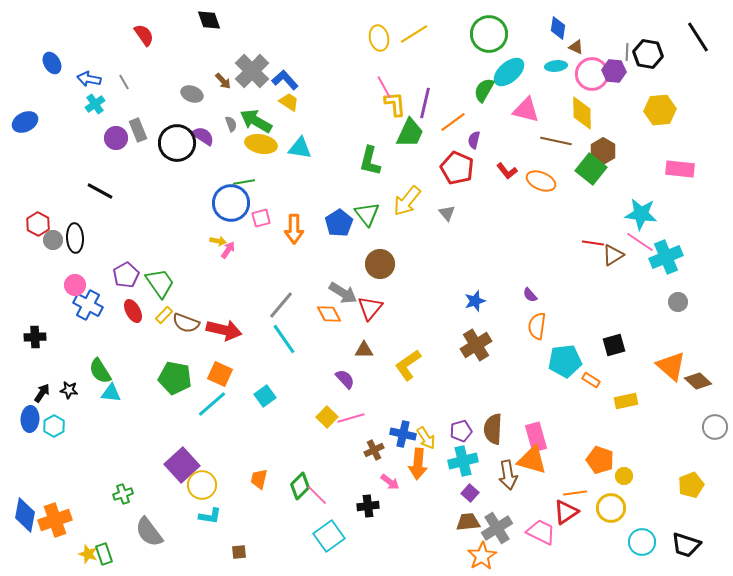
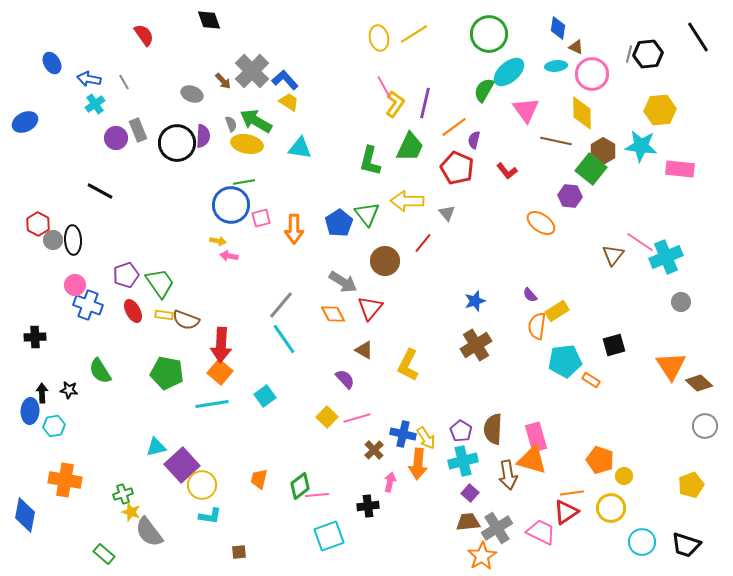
gray line at (627, 52): moved 2 px right, 2 px down; rotated 12 degrees clockwise
black hexagon at (648, 54): rotated 16 degrees counterclockwise
purple hexagon at (614, 71): moved 44 px left, 125 px down
yellow L-shape at (395, 104): rotated 40 degrees clockwise
pink triangle at (526, 110): rotated 40 degrees clockwise
orange line at (453, 122): moved 1 px right, 5 px down
green trapezoid at (410, 133): moved 14 px down
purple semicircle at (203, 136): rotated 60 degrees clockwise
yellow ellipse at (261, 144): moved 14 px left
orange ellipse at (541, 181): moved 42 px down; rotated 12 degrees clockwise
yellow arrow at (407, 201): rotated 52 degrees clockwise
blue circle at (231, 203): moved 2 px down
cyan star at (641, 214): moved 68 px up
black ellipse at (75, 238): moved 2 px left, 2 px down
red line at (593, 243): moved 170 px left; rotated 60 degrees counterclockwise
pink arrow at (228, 250): moved 1 px right, 6 px down; rotated 114 degrees counterclockwise
brown triangle at (613, 255): rotated 20 degrees counterclockwise
brown circle at (380, 264): moved 5 px right, 3 px up
purple pentagon at (126, 275): rotated 10 degrees clockwise
gray arrow at (343, 293): moved 11 px up
gray circle at (678, 302): moved 3 px right
blue cross at (88, 305): rotated 8 degrees counterclockwise
orange diamond at (329, 314): moved 4 px right
yellow rectangle at (164, 315): rotated 54 degrees clockwise
brown semicircle at (186, 323): moved 3 px up
red arrow at (224, 330): moved 3 px left, 15 px down; rotated 80 degrees clockwise
brown triangle at (364, 350): rotated 30 degrees clockwise
yellow L-shape at (408, 365): rotated 28 degrees counterclockwise
orange triangle at (671, 366): rotated 16 degrees clockwise
orange square at (220, 374): moved 2 px up; rotated 15 degrees clockwise
green pentagon at (175, 378): moved 8 px left, 5 px up
brown diamond at (698, 381): moved 1 px right, 2 px down
black arrow at (42, 393): rotated 36 degrees counterclockwise
cyan triangle at (111, 393): moved 45 px right, 54 px down; rotated 20 degrees counterclockwise
yellow rectangle at (626, 401): moved 69 px left, 90 px up; rotated 20 degrees counterclockwise
cyan line at (212, 404): rotated 32 degrees clockwise
pink line at (351, 418): moved 6 px right
blue ellipse at (30, 419): moved 8 px up
cyan hexagon at (54, 426): rotated 20 degrees clockwise
gray circle at (715, 427): moved 10 px left, 1 px up
purple pentagon at (461, 431): rotated 25 degrees counterclockwise
brown cross at (374, 450): rotated 18 degrees counterclockwise
pink arrow at (390, 482): rotated 114 degrees counterclockwise
green diamond at (300, 486): rotated 8 degrees clockwise
orange line at (575, 493): moved 3 px left
pink line at (317, 495): rotated 50 degrees counterclockwise
orange cross at (55, 520): moved 10 px right, 40 px up; rotated 28 degrees clockwise
cyan square at (329, 536): rotated 16 degrees clockwise
yellow star at (88, 554): moved 43 px right, 42 px up
green rectangle at (104, 554): rotated 30 degrees counterclockwise
